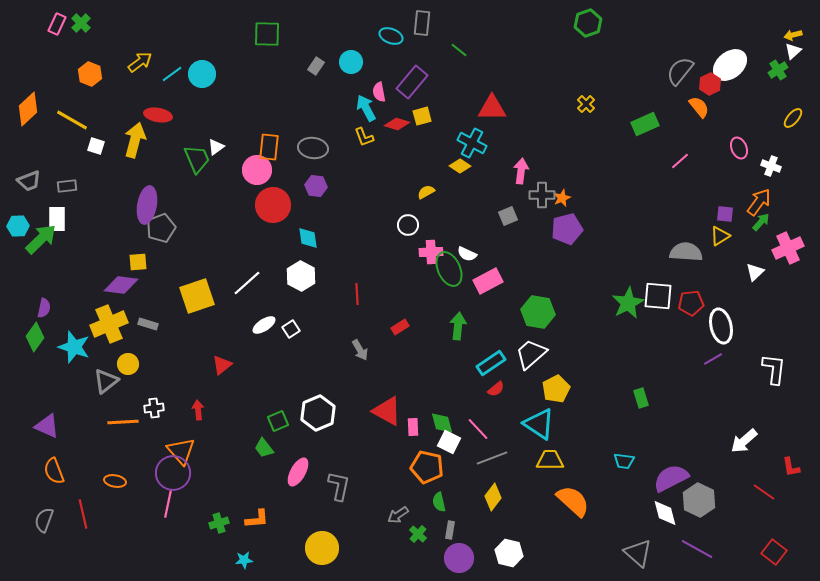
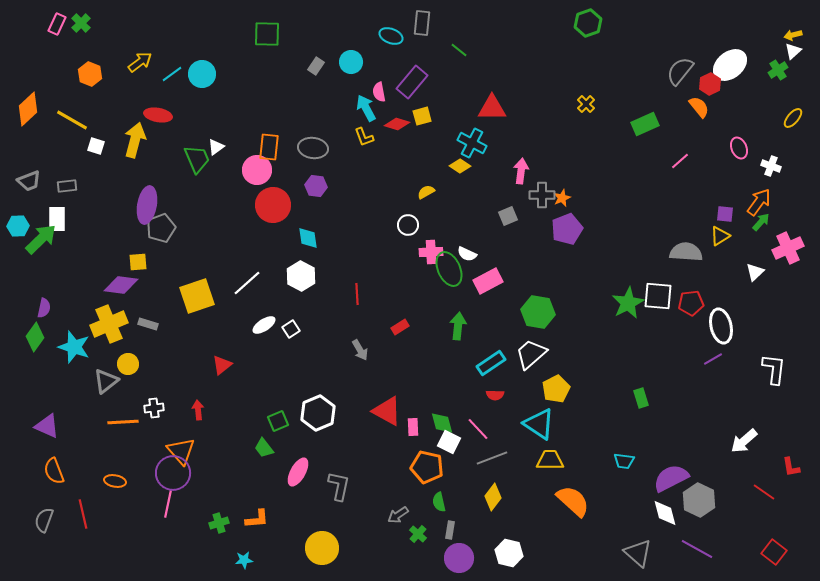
purple pentagon at (567, 229): rotated 8 degrees counterclockwise
red semicircle at (496, 389): moved 1 px left, 6 px down; rotated 42 degrees clockwise
